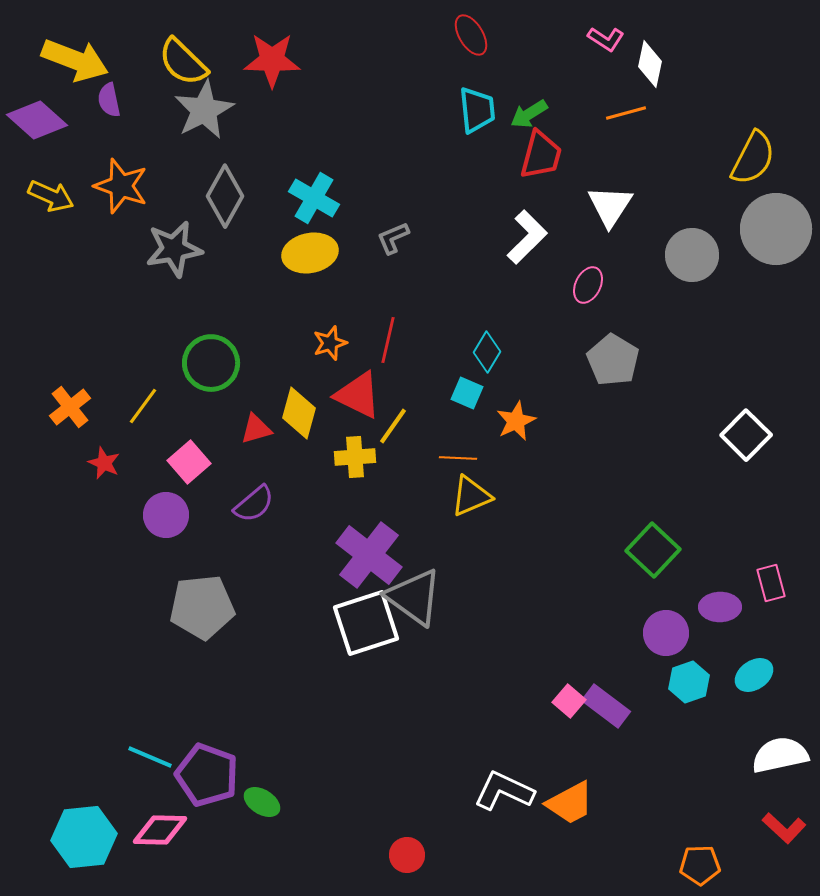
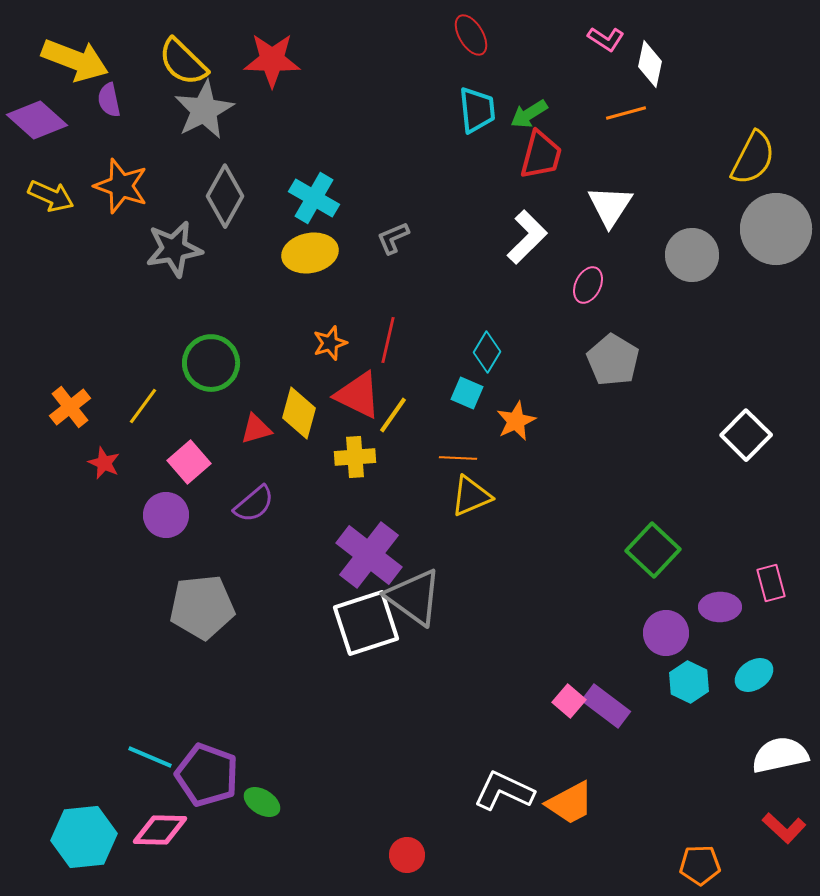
yellow line at (393, 426): moved 11 px up
cyan hexagon at (689, 682): rotated 15 degrees counterclockwise
